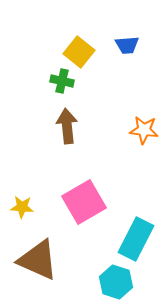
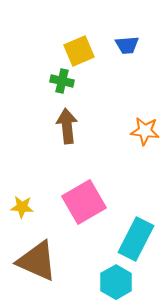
yellow square: moved 1 px up; rotated 28 degrees clockwise
orange star: moved 1 px right, 1 px down
brown triangle: moved 1 px left, 1 px down
cyan hexagon: rotated 12 degrees clockwise
